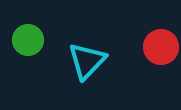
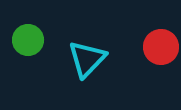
cyan triangle: moved 2 px up
